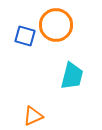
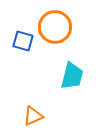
orange circle: moved 1 px left, 2 px down
blue square: moved 2 px left, 5 px down
